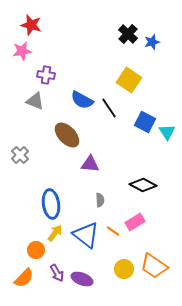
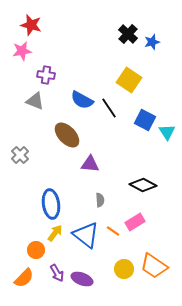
blue square: moved 2 px up
